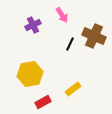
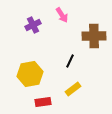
brown cross: rotated 25 degrees counterclockwise
black line: moved 17 px down
red rectangle: rotated 21 degrees clockwise
